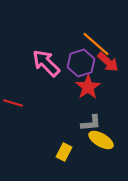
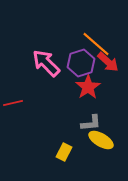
red line: rotated 30 degrees counterclockwise
